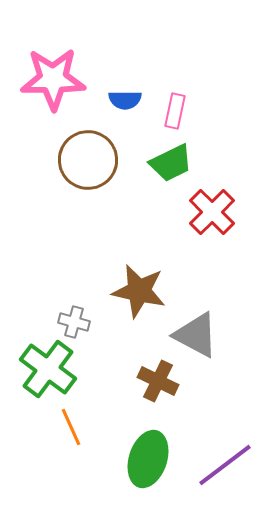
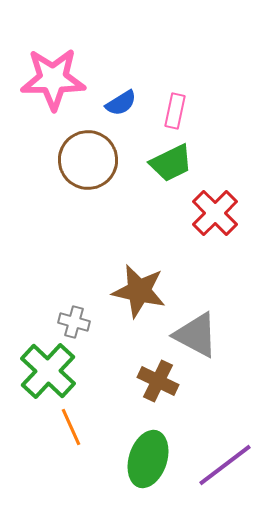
blue semicircle: moved 4 px left, 3 px down; rotated 32 degrees counterclockwise
red cross: moved 3 px right, 1 px down
green cross: moved 2 px down; rotated 6 degrees clockwise
